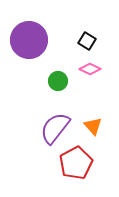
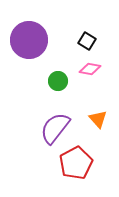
pink diamond: rotated 15 degrees counterclockwise
orange triangle: moved 5 px right, 7 px up
